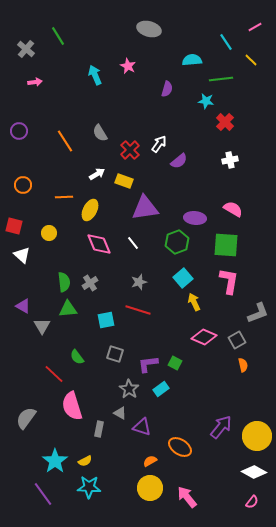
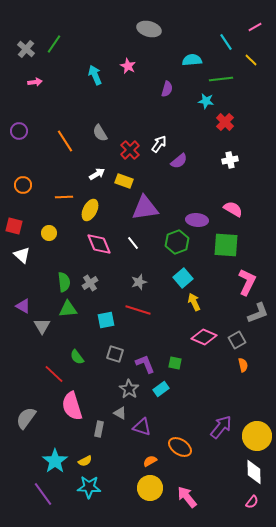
green line at (58, 36): moved 4 px left, 8 px down; rotated 66 degrees clockwise
purple ellipse at (195, 218): moved 2 px right, 2 px down
pink L-shape at (229, 281): moved 18 px right, 1 px down; rotated 16 degrees clockwise
green square at (175, 363): rotated 16 degrees counterclockwise
purple L-shape at (148, 364): moved 3 px left; rotated 75 degrees clockwise
white diamond at (254, 472): rotated 60 degrees clockwise
